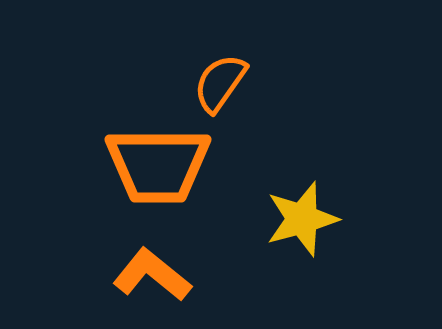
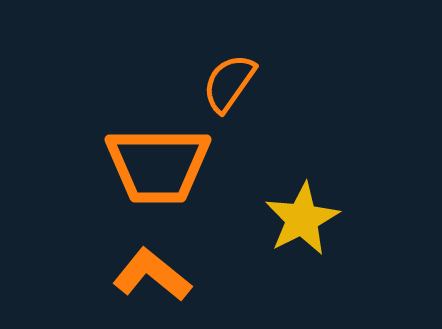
orange semicircle: moved 9 px right
yellow star: rotated 12 degrees counterclockwise
